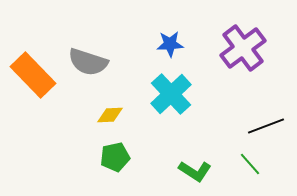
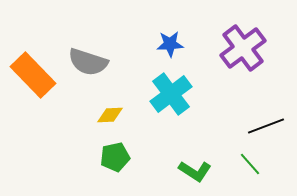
cyan cross: rotated 6 degrees clockwise
